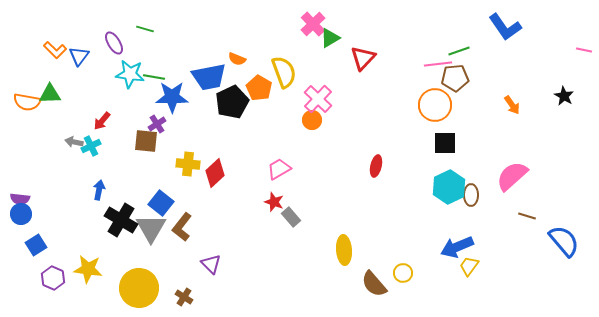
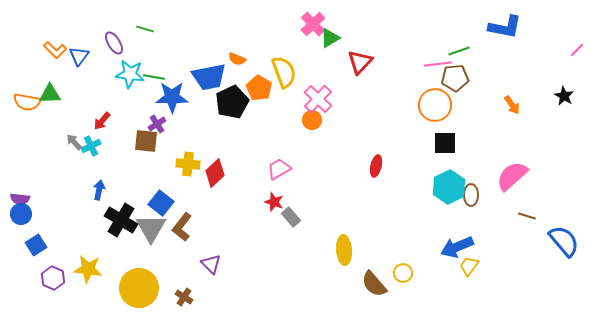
blue L-shape at (505, 27): rotated 44 degrees counterclockwise
pink line at (584, 50): moved 7 px left; rotated 56 degrees counterclockwise
red triangle at (363, 58): moved 3 px left, 4 px down
gray arrow at (74, 142): rotated 36 degrees clockwise
